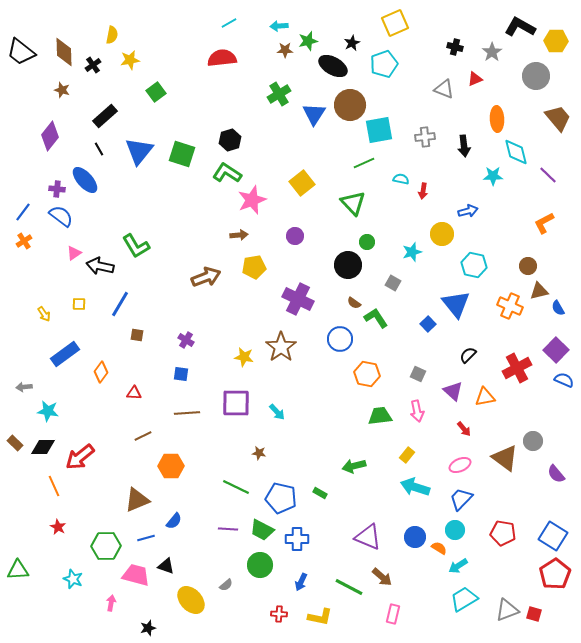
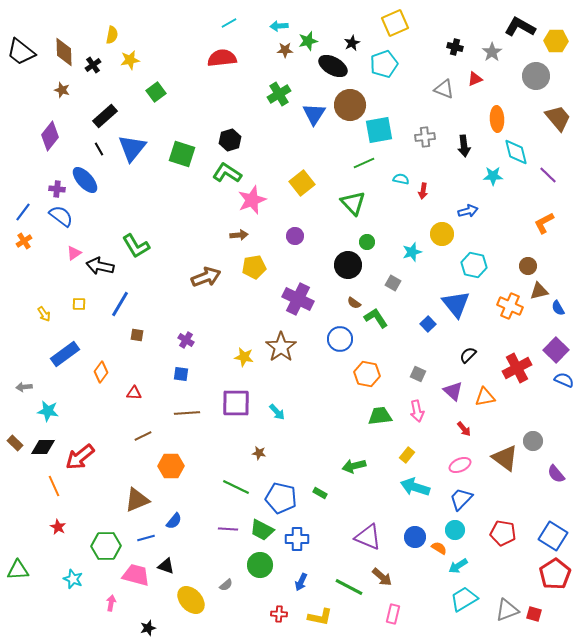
blue triangle at (139, 151): moved 7 px left, 3 px up
